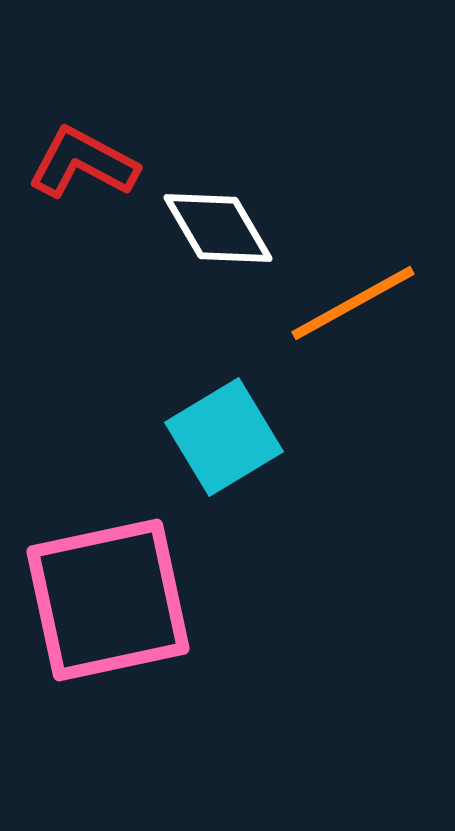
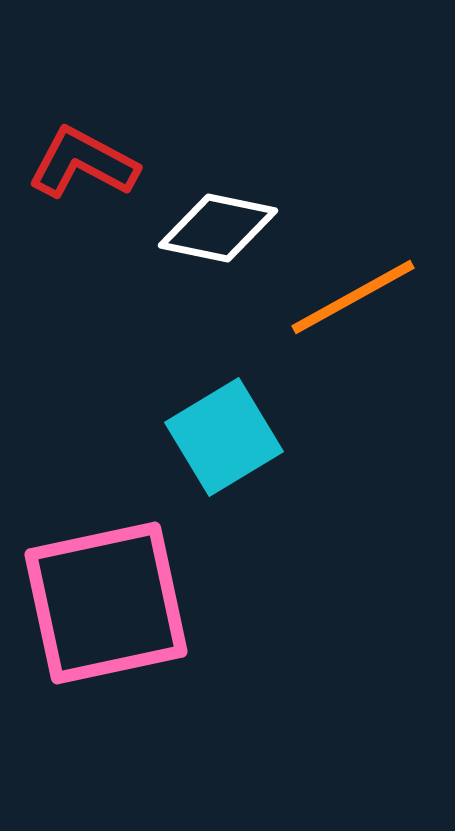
white diamond: rotated 48 degrees counterclockwise
orange line: moved 6 px up
pink square: moved 2 px left, 3 px down
